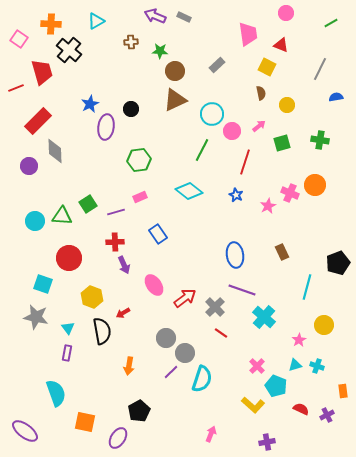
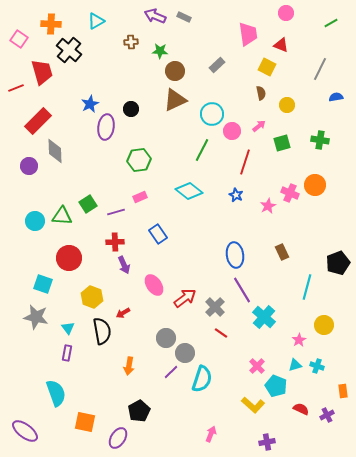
purple line at (242, 290): rotated 40 degrees clockwise
